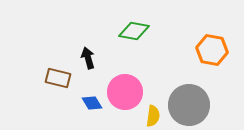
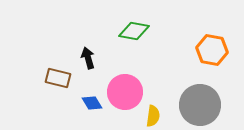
gray circle: moved 11 px right
